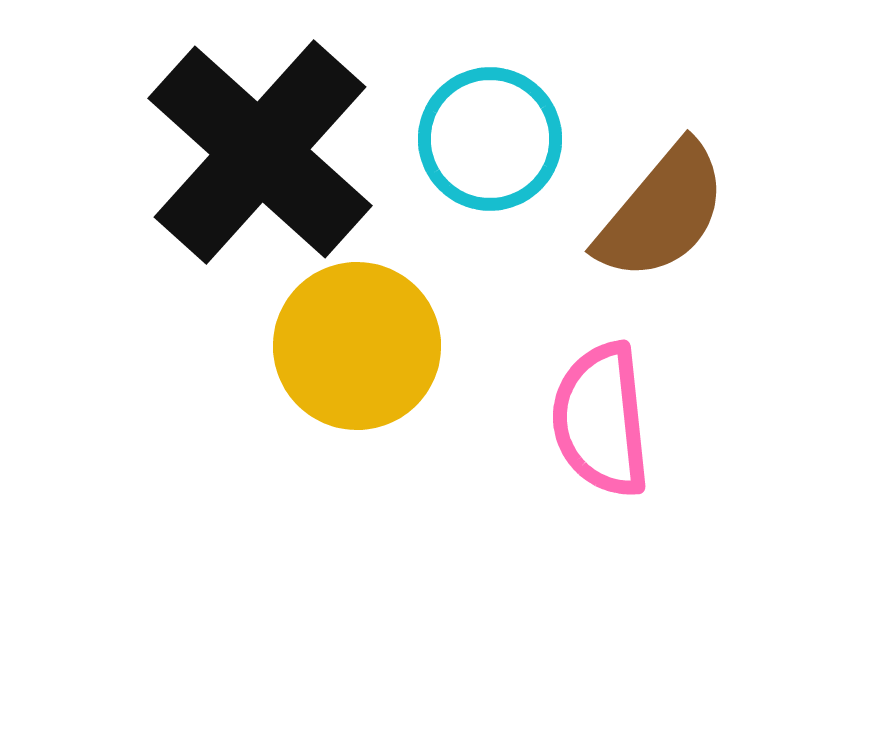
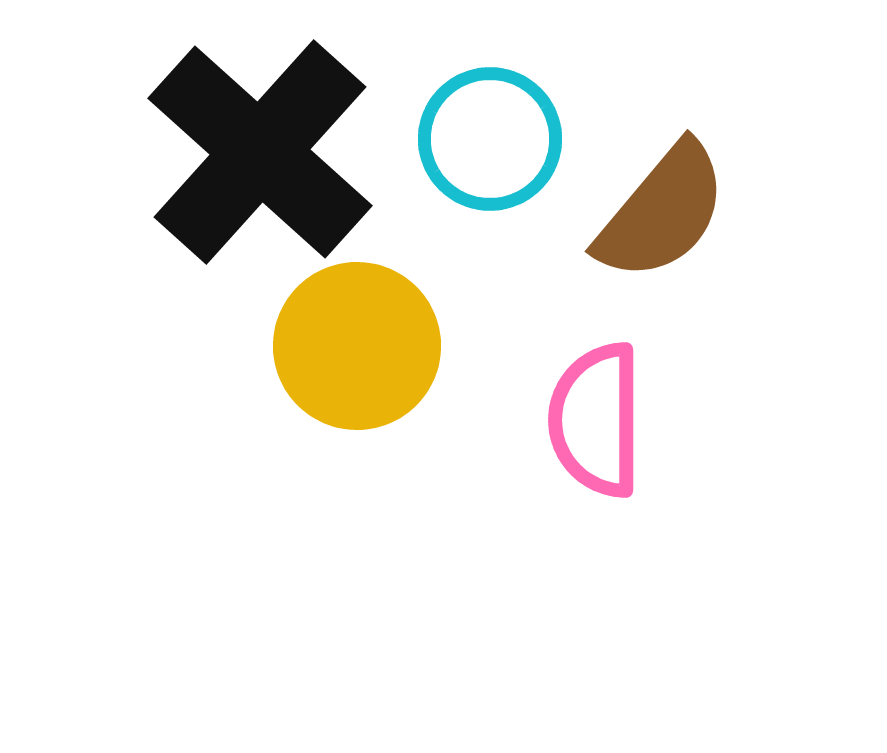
pink semicircle: moved 5 px left; rotated 6 degrees clockwise
